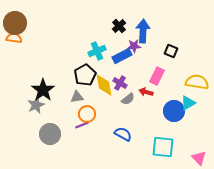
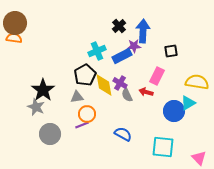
black square: rotated 32 degrees counterclockwise
gray semicircle: moved 1 px left, 4 px up; rotated 104 degrees clockwise
gray star: moved 2 px down; rotated 24 degrees counterclockwise
